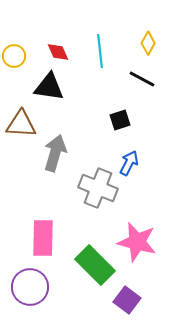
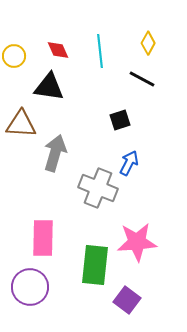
red diamond: moved 2 px up
pink star: rotated 18 degrees counterclockwise
green rectangle: rotated 51 degrees clockwise
